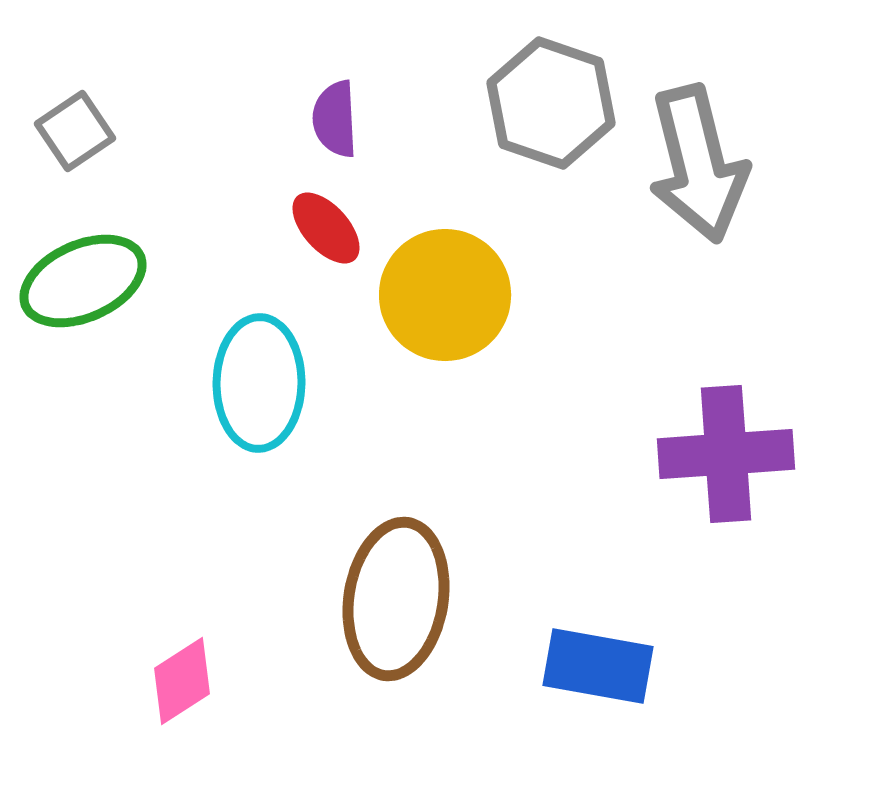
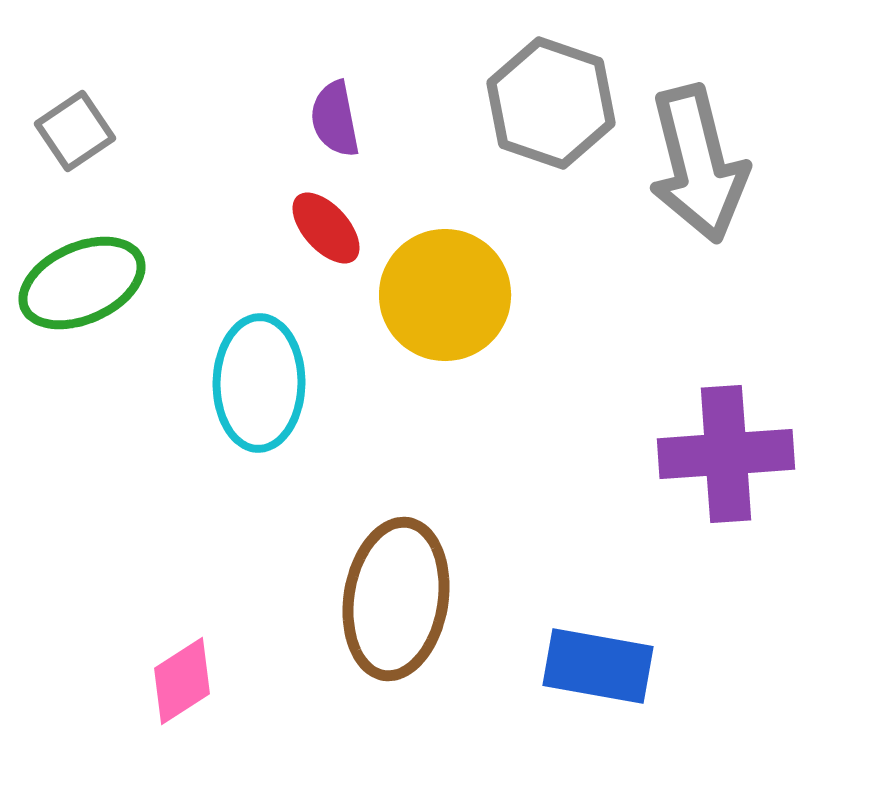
purple semicircle: rotated 8 degrees counterclockwise
green ellipse: moved 1 px left, 2 px down
